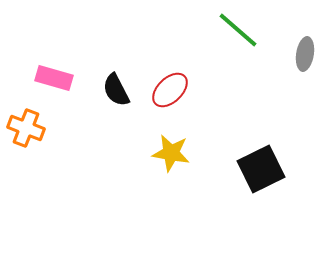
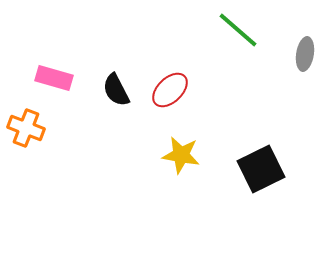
yellow star: moved 10 px right, 2 px down
